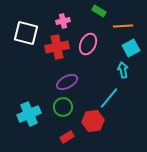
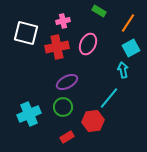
orange line: moved 5 px right, 3 px up; rotated 54 degrees counterclockwise
